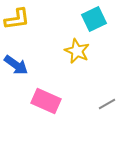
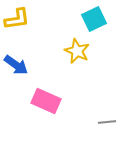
gray line: moved 18 px down; rotated 24 degrees clockwise
